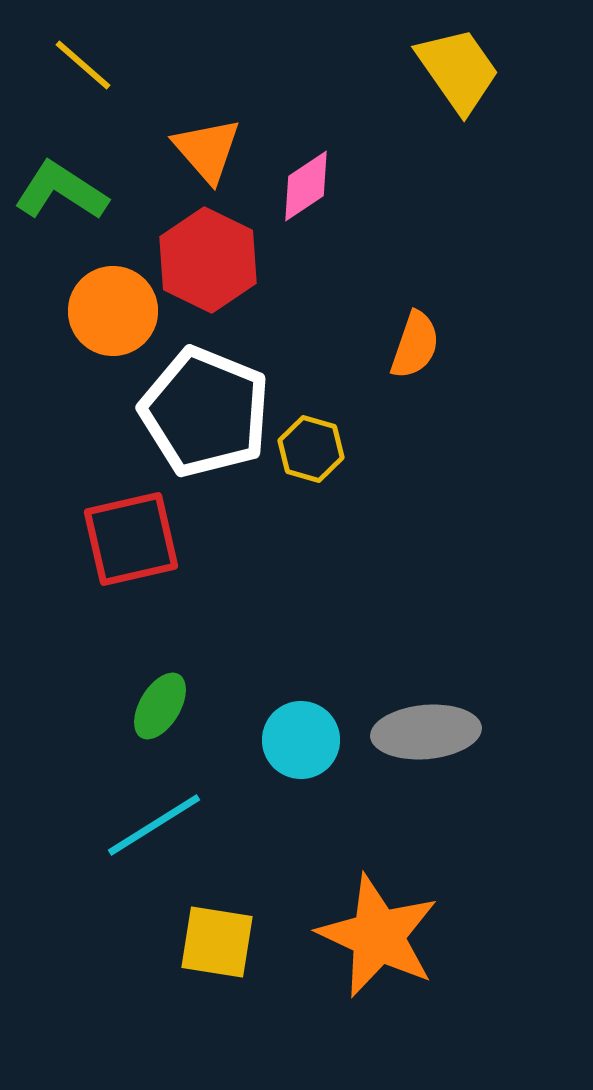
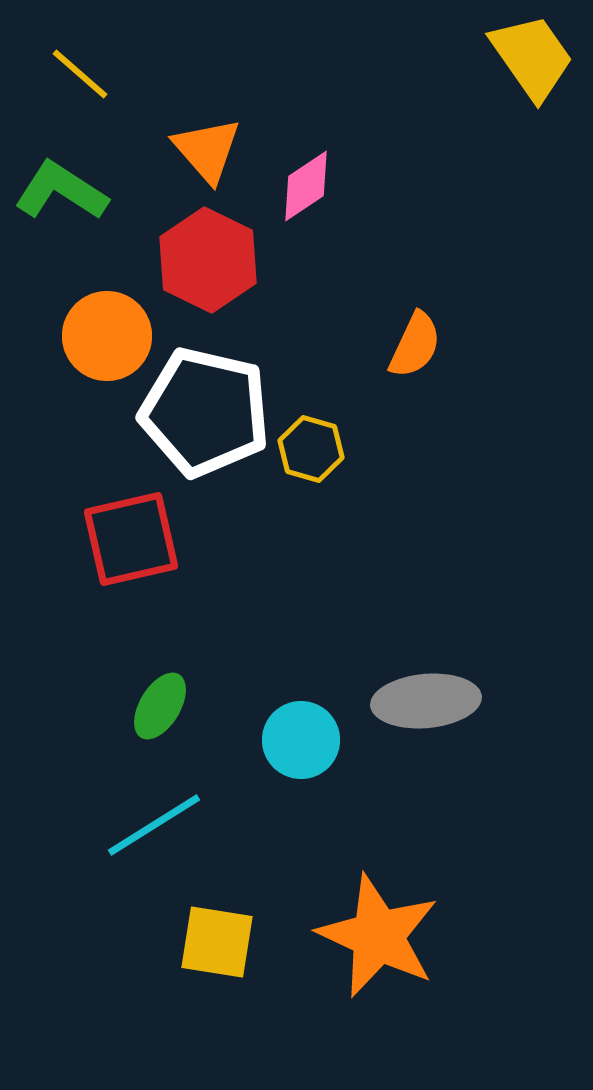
yellow line: moved 3 px left, 9 px down
yellow trapezoid: moved 74 px right, 13 px up
orange circle: moved 6 px left, 25 px down
orange semicircle: rotated 6 degrees clockwise
white pentagon: rotated 9 degrees counterclockwise
gray ellipse: moved 31 px up
